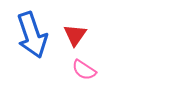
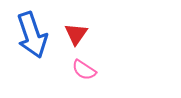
red triangle: moved 1 px right, 1 px up
